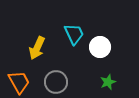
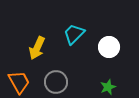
cyan trapezoid: rotated 110 degrees counterclockwise
white circle: moved 9 px right
green star: moved 5 px down
